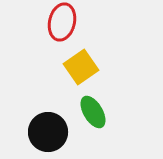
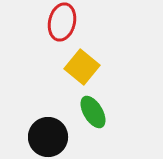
yellow square: moved 1 px right; rotated 16 degrees counterclockwise
black circle: moved 5 px down
